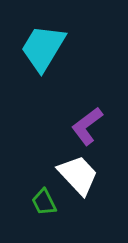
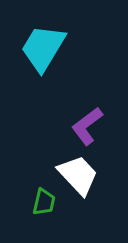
green trapezoid: rotated 140 degrees counterclockwise
